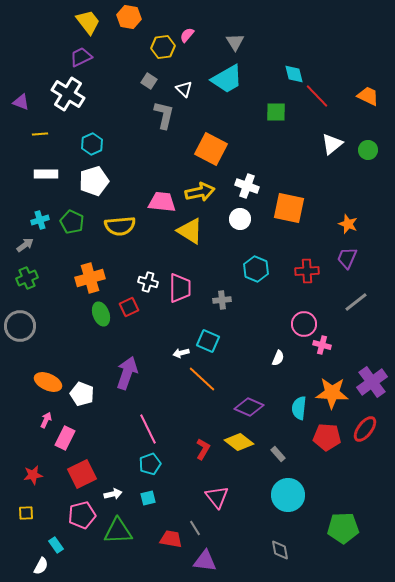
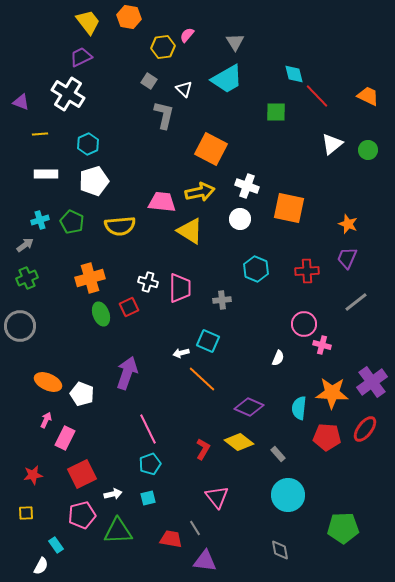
cyan hexagon at (92, 144): moved 4 px left
